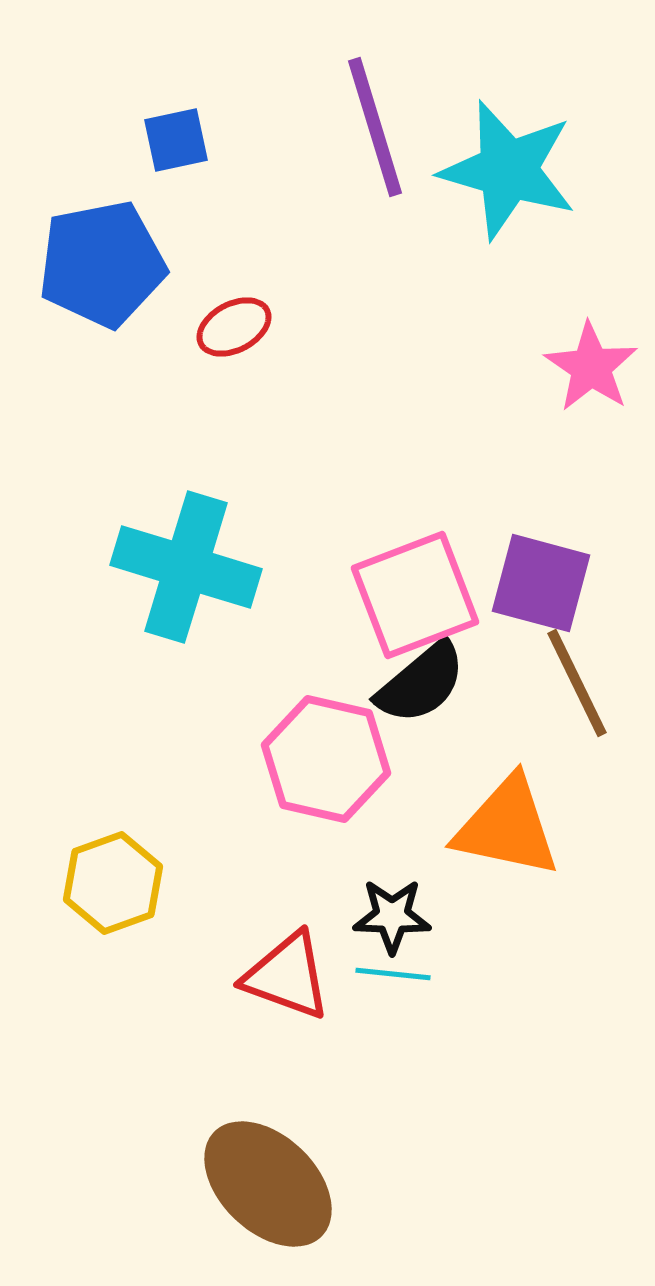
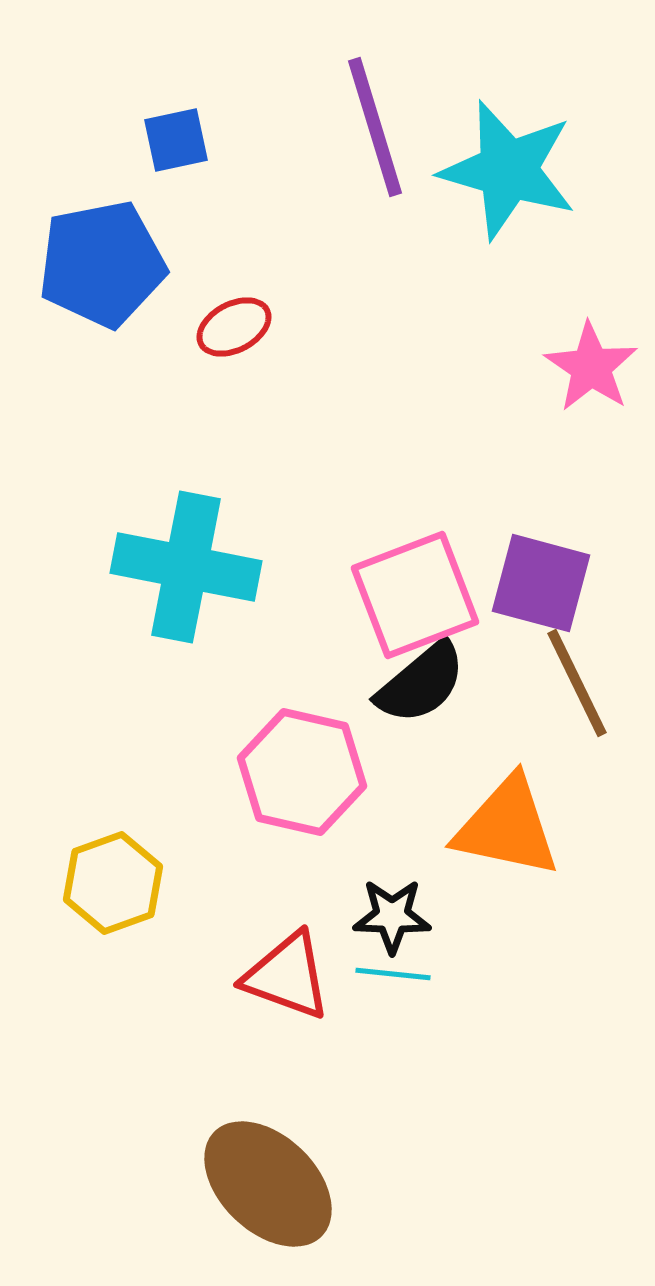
cyan cross: rotated 6 degrees counterclockwise
pink hexagon: moved 24 px left, 13 px down
